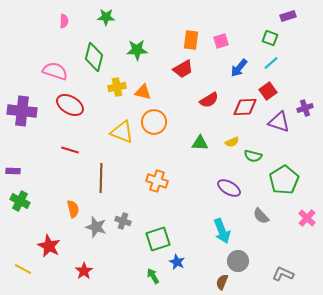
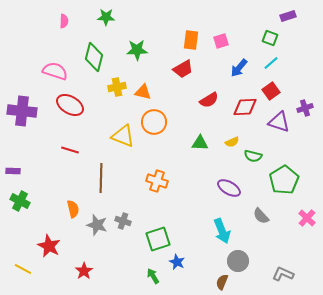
red square at (268, 91): moved 3 px right
yellow triangle at (122, 132): moved 1 px right, 4 px down
gray star at (96, 227): moved 1 px right, 2 px up
